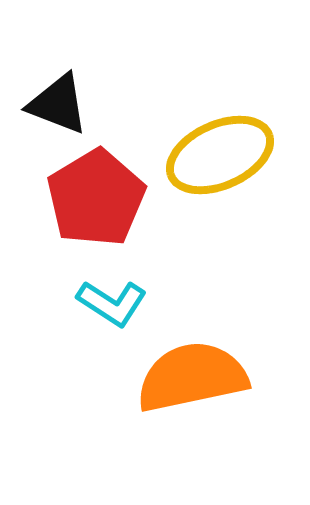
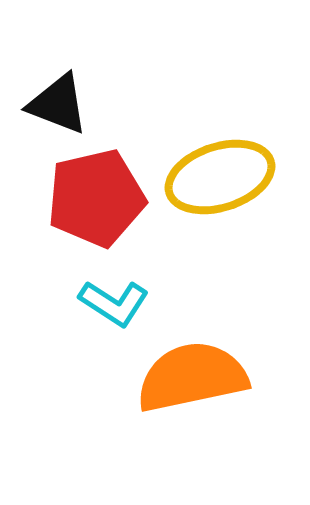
yellow ellipse: moved 22 px down; rotated 6 degrees clockwise
red pentagon: rotated 18 degrees clockwise
cyan L-shape: moved 2 px right
